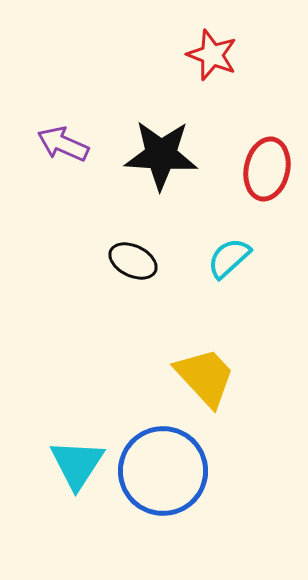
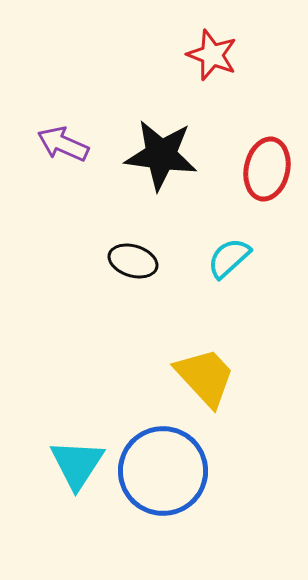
black star: rotated 4 degrees clockwise
black ellipse: rotated 9 degrees counterclockwise
